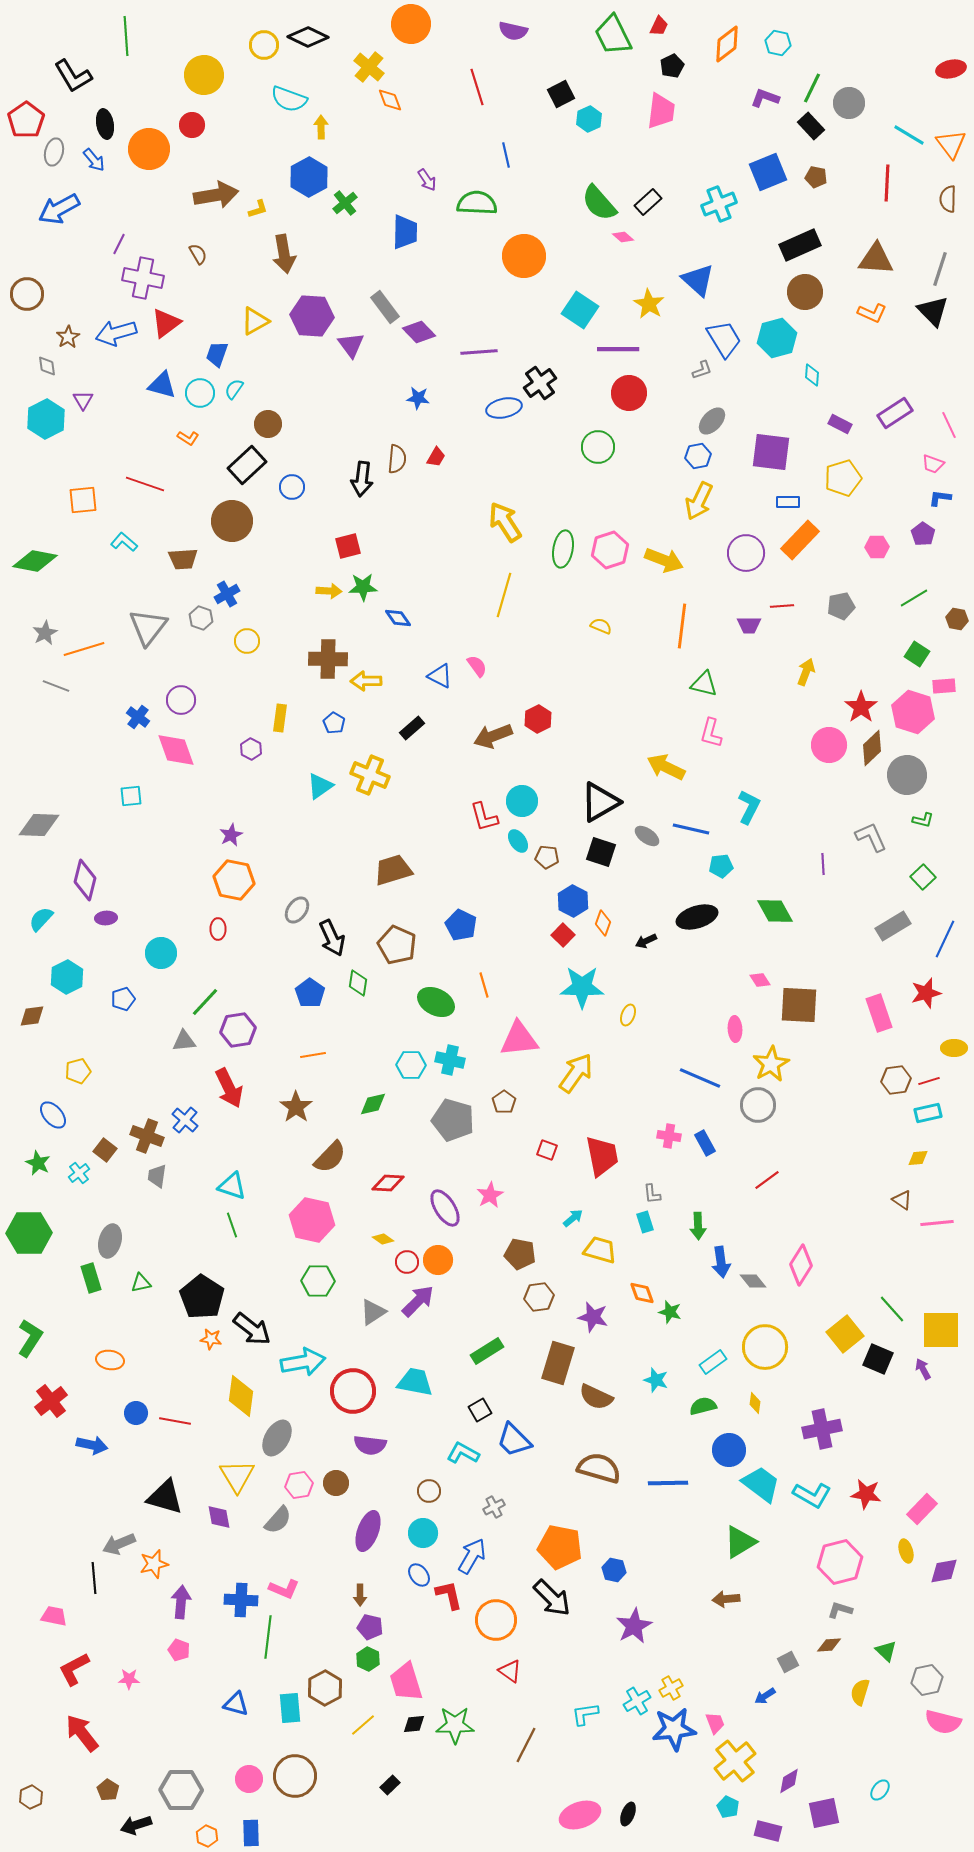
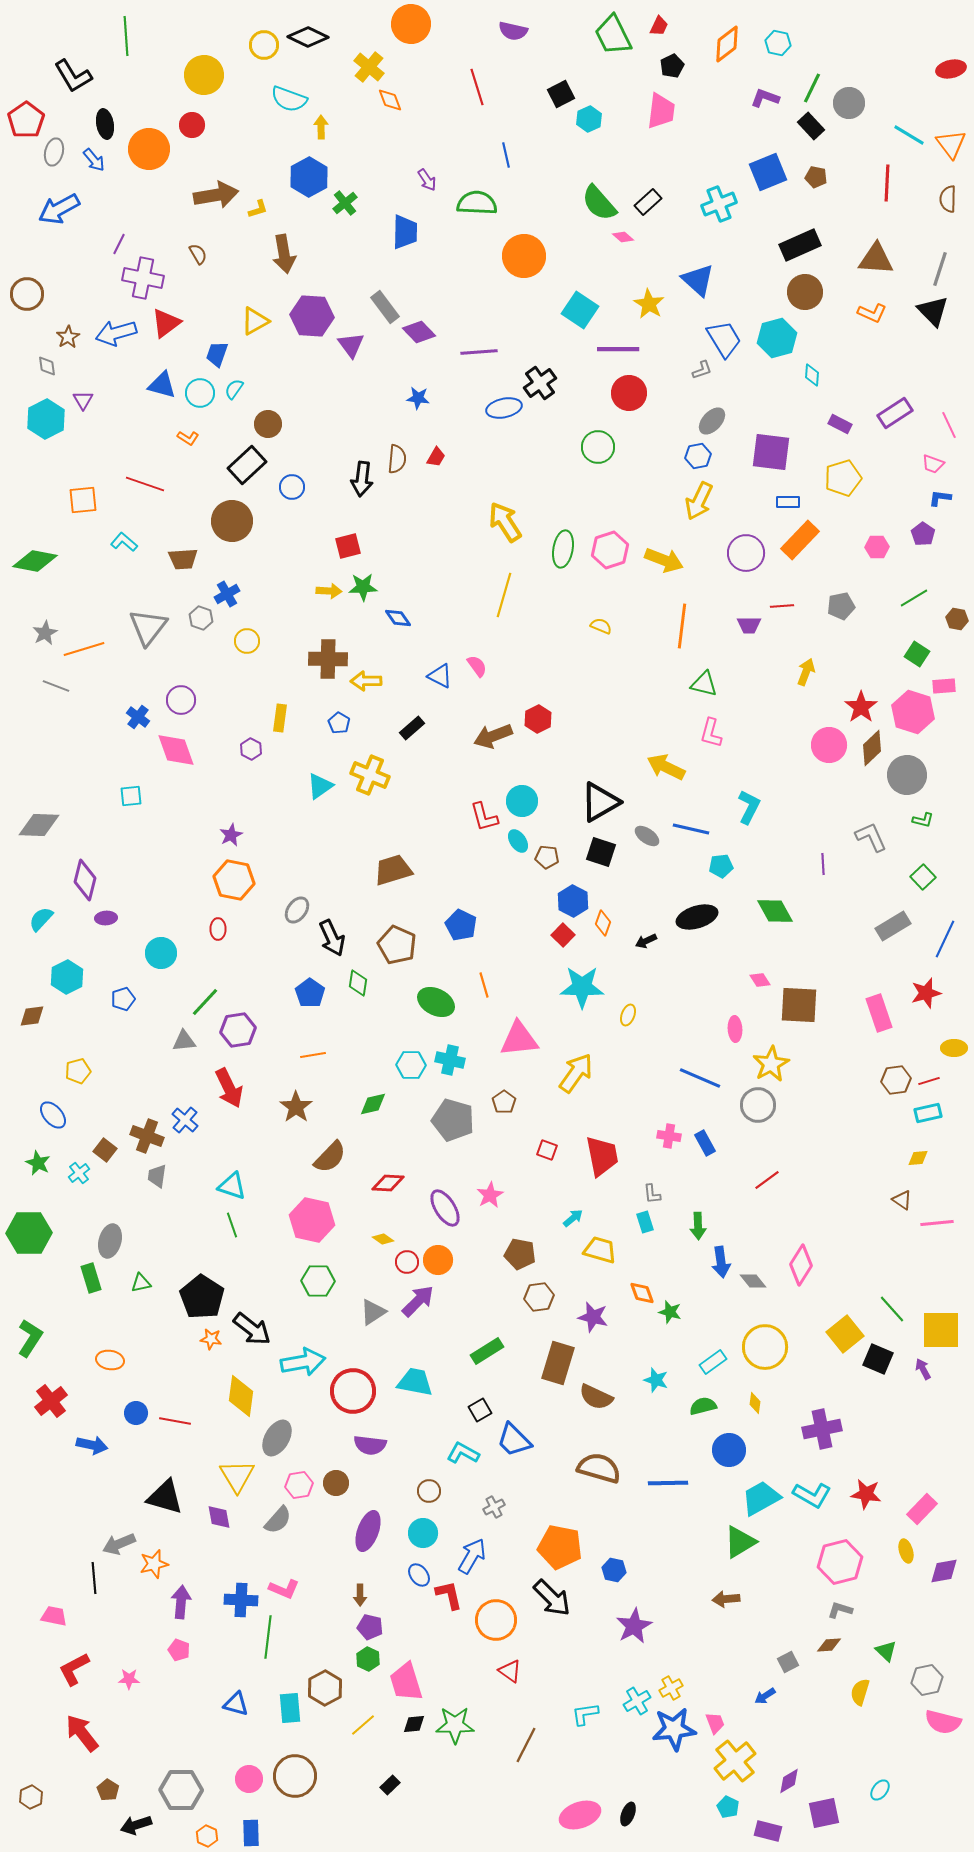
blue pentagon at (334, 723): moved 5 px right
cyan trapezoid at (761, 1484): moved 14 px down; rotated 66 degrees counterclockwise
